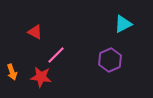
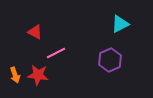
cyan triangle: moved 3 px left
pink line: moved 2 px up; rotated 18 degrees clockwise
orange arrow: moved 3 px right, 3 px down
red star: moved 3 px left, 2 px up
